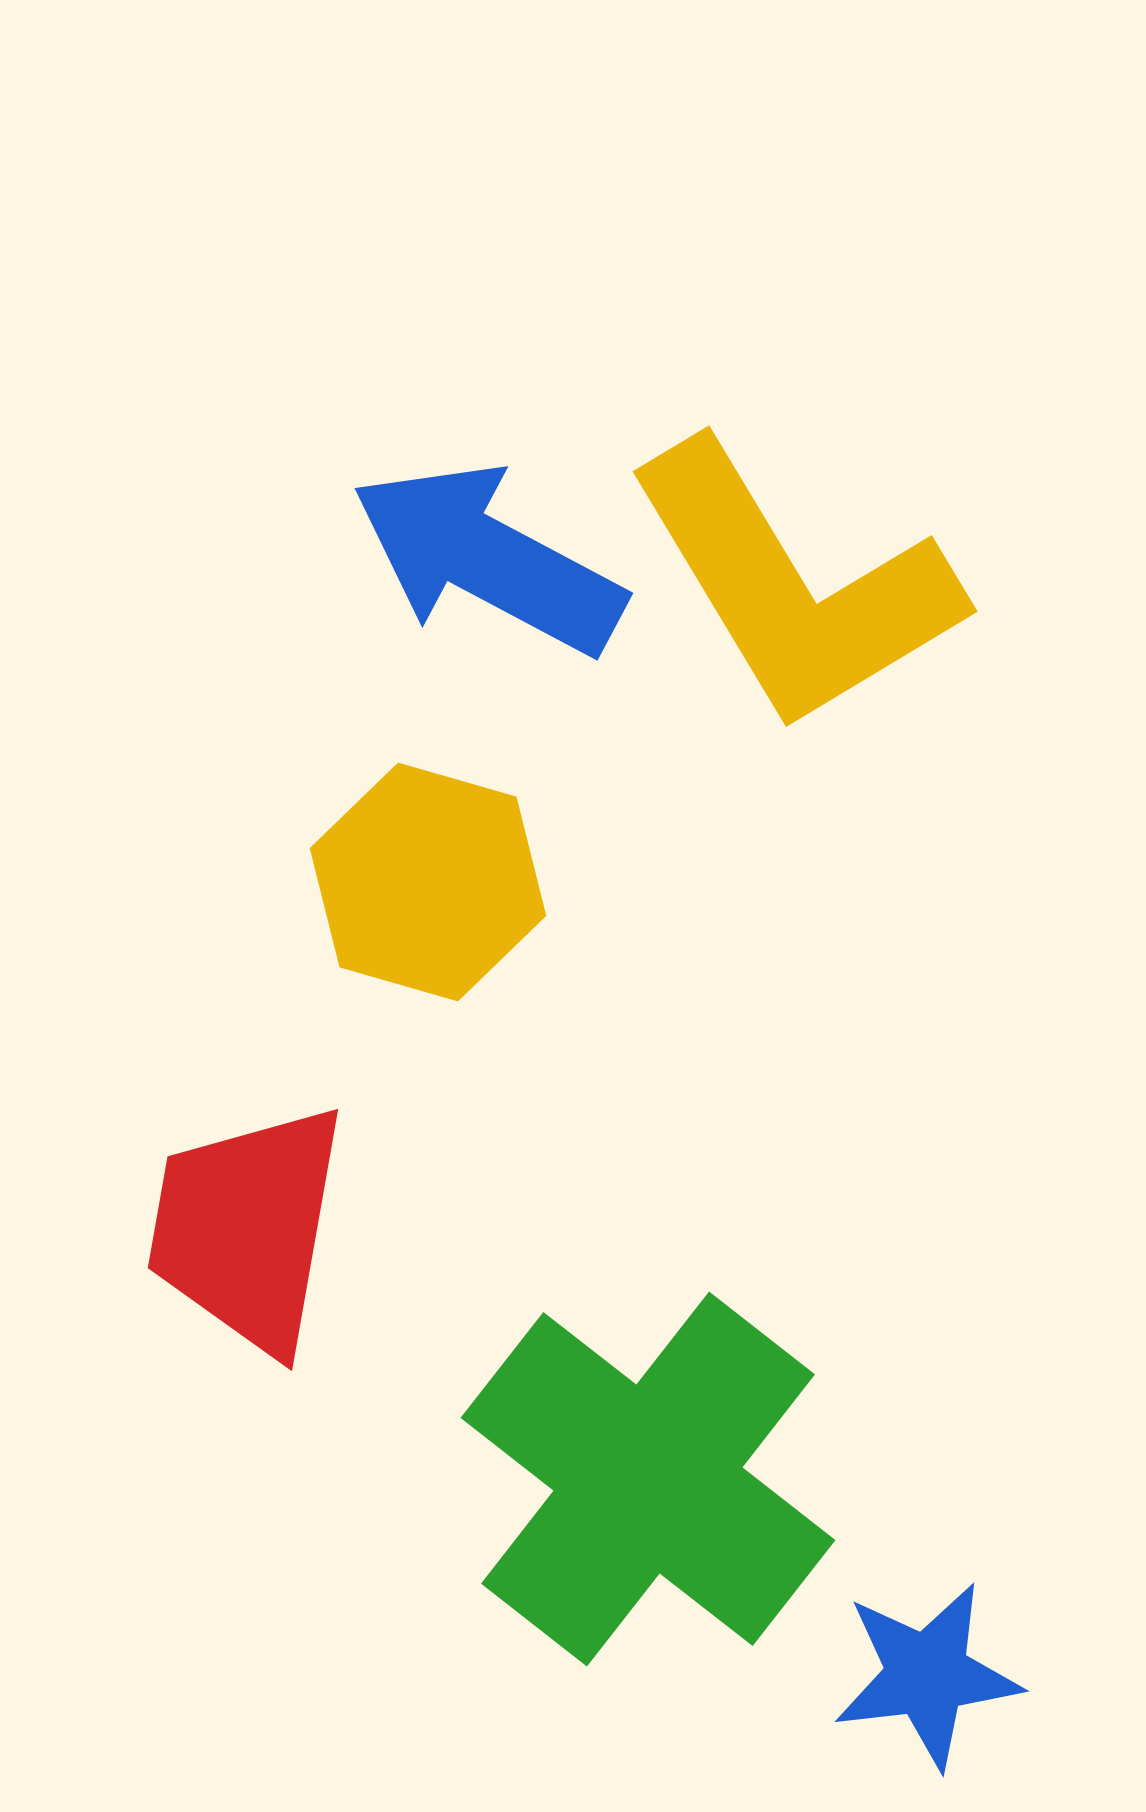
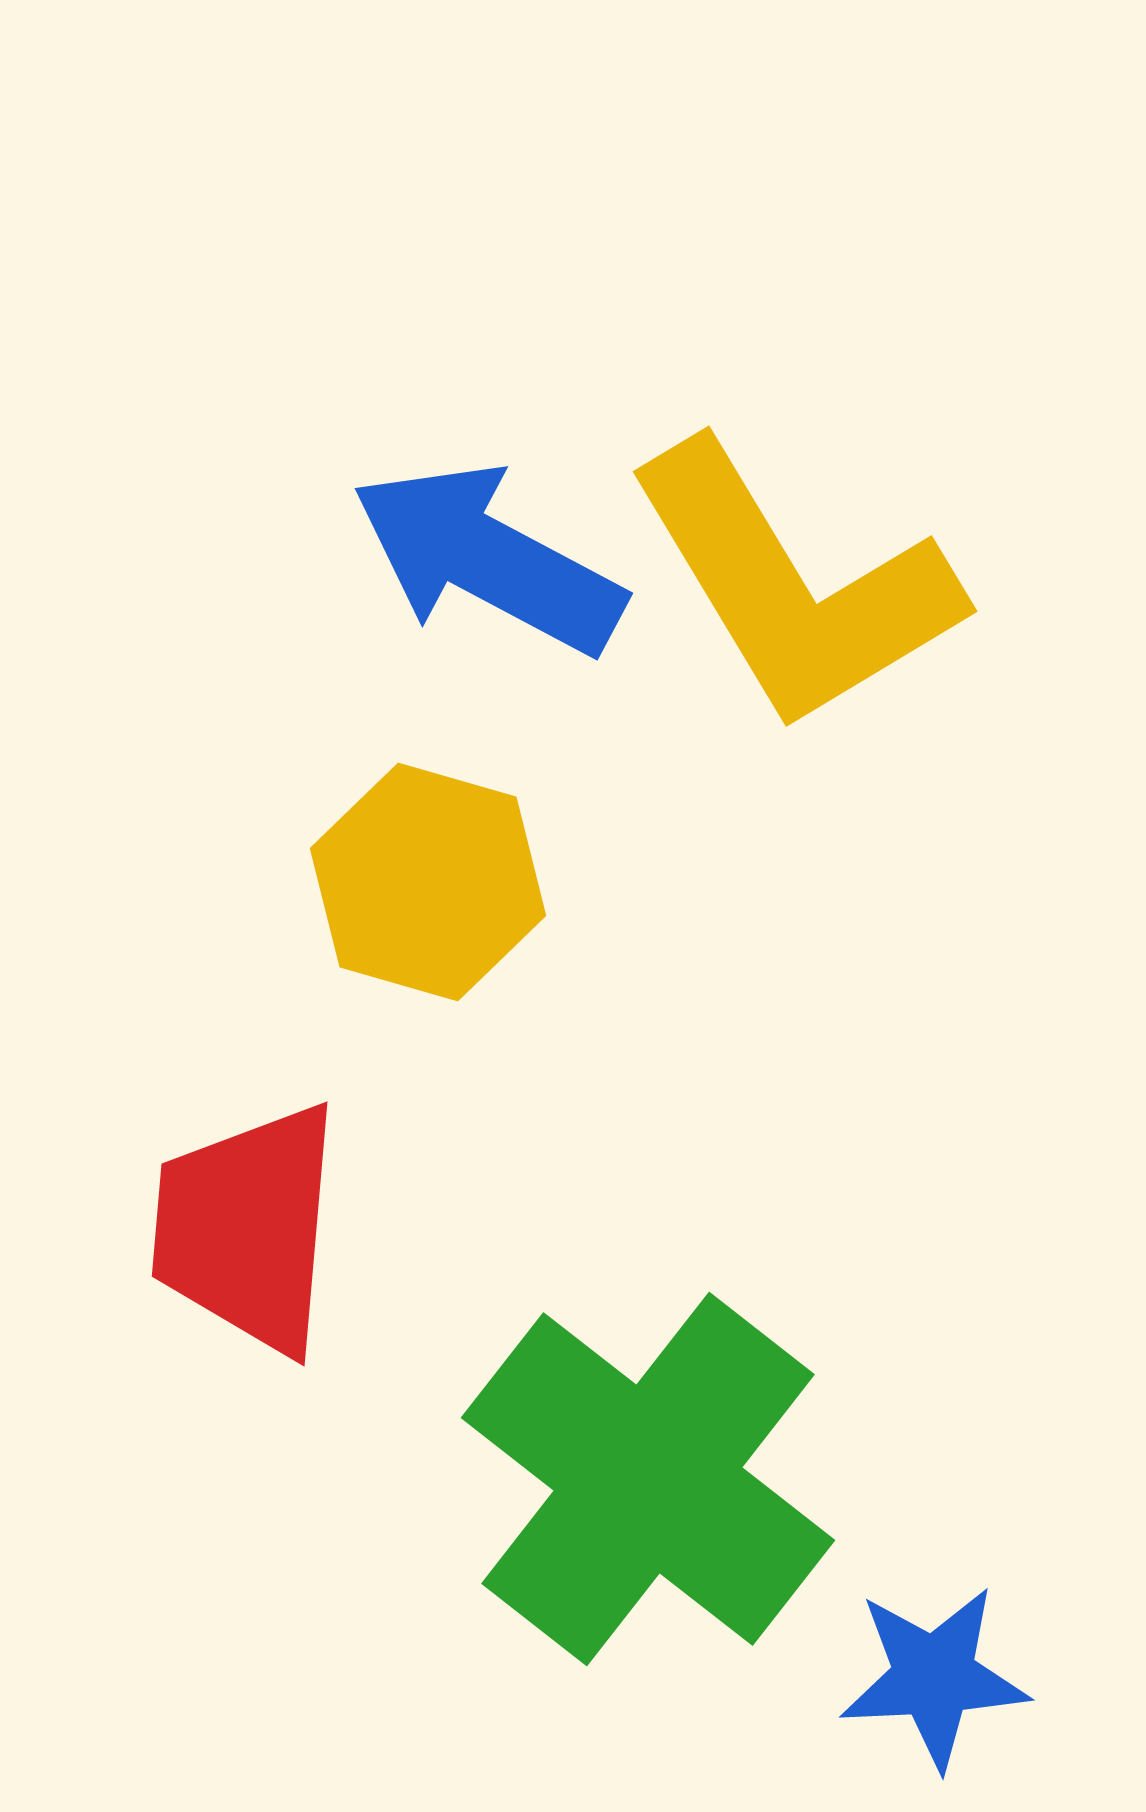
red trapezoid: rotated 5 degrees counterclockwise
blue star: moved 7 px right, 2 px down; rotated 4 degrees clockwise
